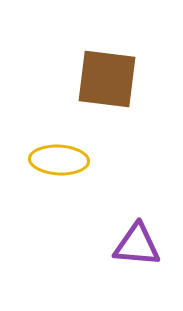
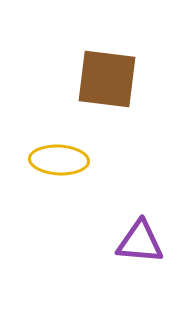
purple triangle: moved 3 px right, 3 px up
